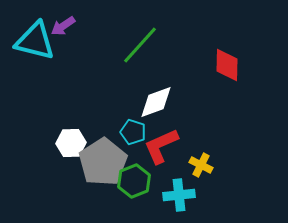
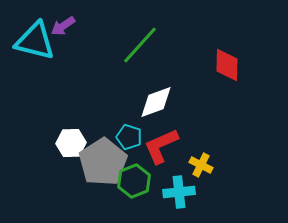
cyan pentagon: moved 4 px left, 5 px down
cyan cross: moved 3 px up
